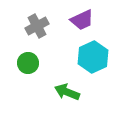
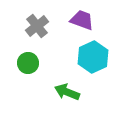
purple trapezoid: rotated 135 degrees counterclockwise
gray cross: rotated 10 degrees counterclockwise
